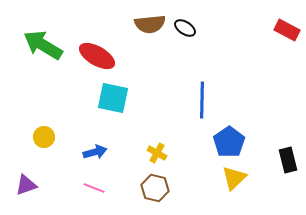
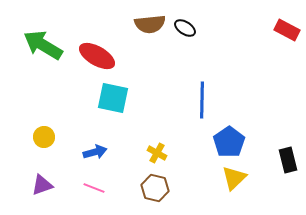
purple triangle: moved 16 px right
